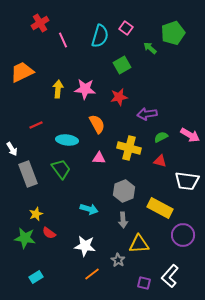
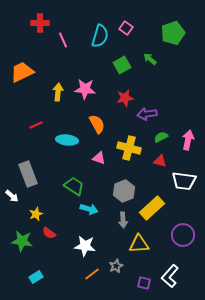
red cross: rotated 30 degrees clockwise
green arrow: moved 11 px down
yellow arrow: moved 3 px down
red star: moved 6 px right, 1 px down
pink arrow: moved 2 px left, 5 px down; rotated 108 degrees counterclockwise
white arrow: moved 47 px down; rotated 16 degrees counterclockwise
pink triangle: rotated 16 degrees clockwise
green trapezoid: moved 13 px right, 17 px down; rotated 20 degrees counterclockwise
white trapezoid: moved 3 px left
yellow rectangle: moved 8 px left; rotated 70 degrees counterclockwise
green star: moved 3 px left, 3 px down
gray star: moved 2 px left, 6 px down; rotated 16 degrees clockwise
